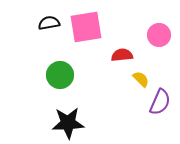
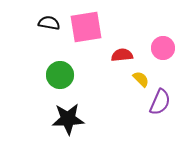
black semicircle: rotated 20 degrees clockwise
pink circle: moved 4 px right, 13 px down
black star: moved 4 px up
